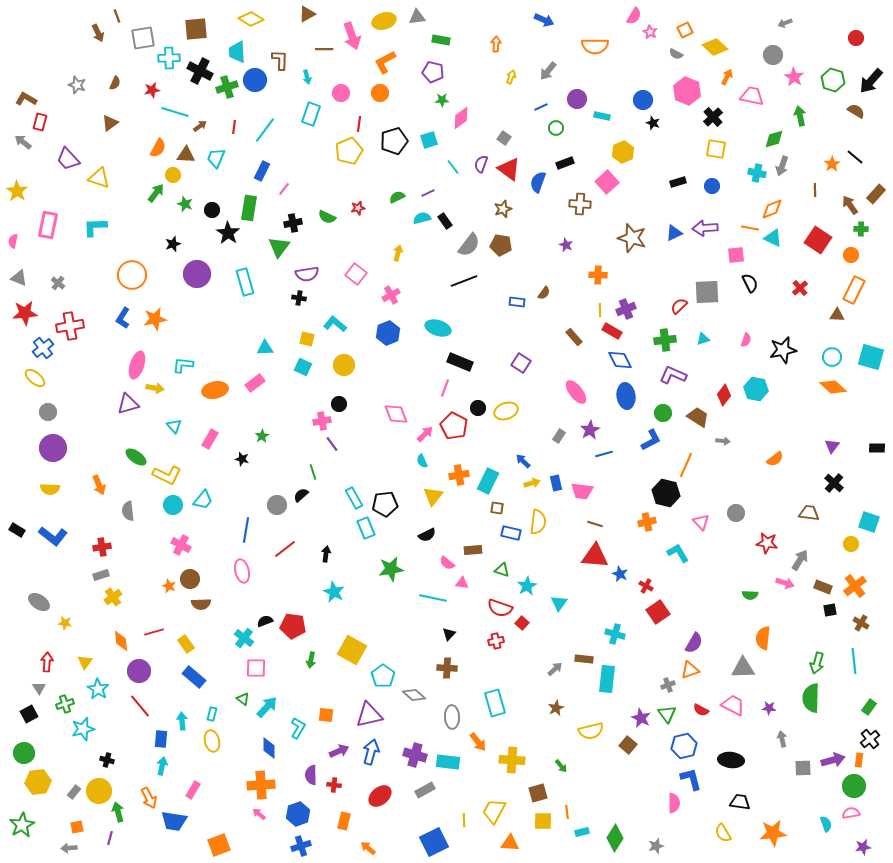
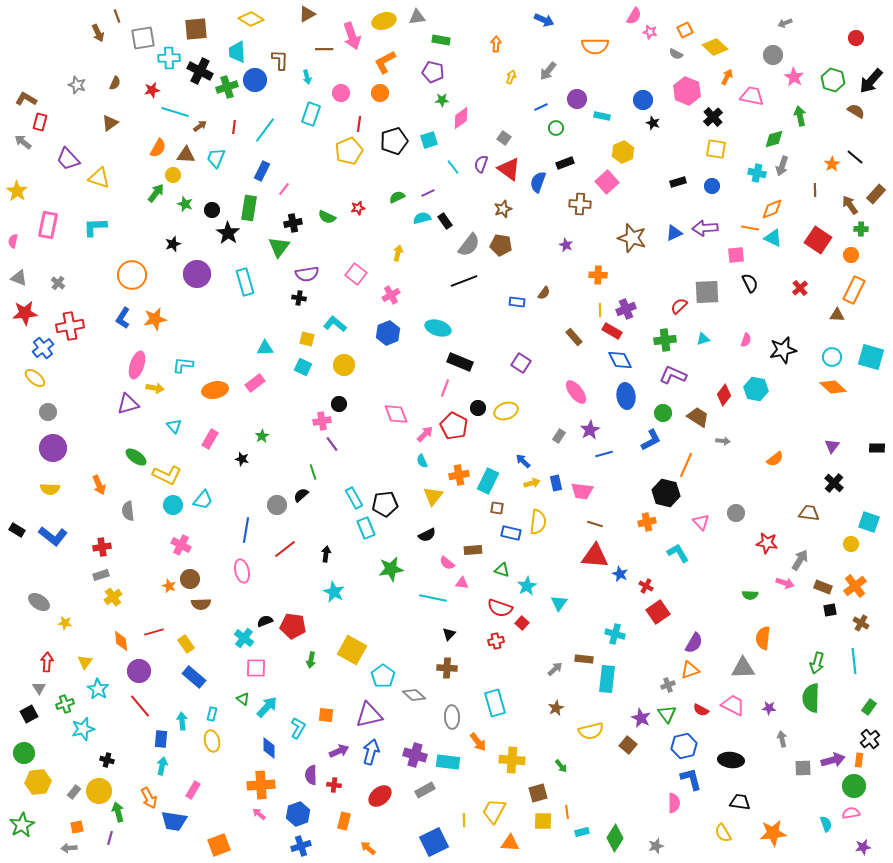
pink star at (650, 32): rotated 16 degrees counterclockwise
